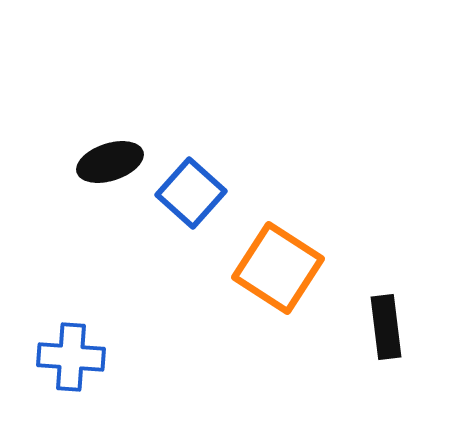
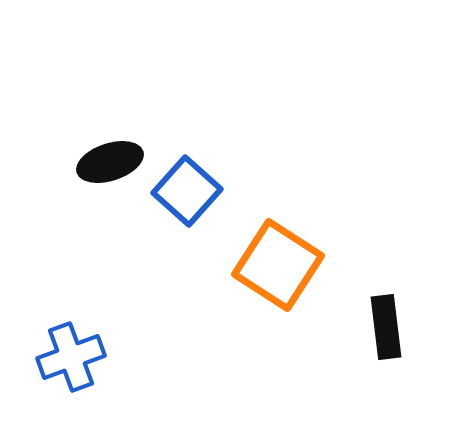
blue square: moved 4 px left, 2 px up
orange square: moved 3 px up
blue cross: rotated 24 degrees counterclockwise
